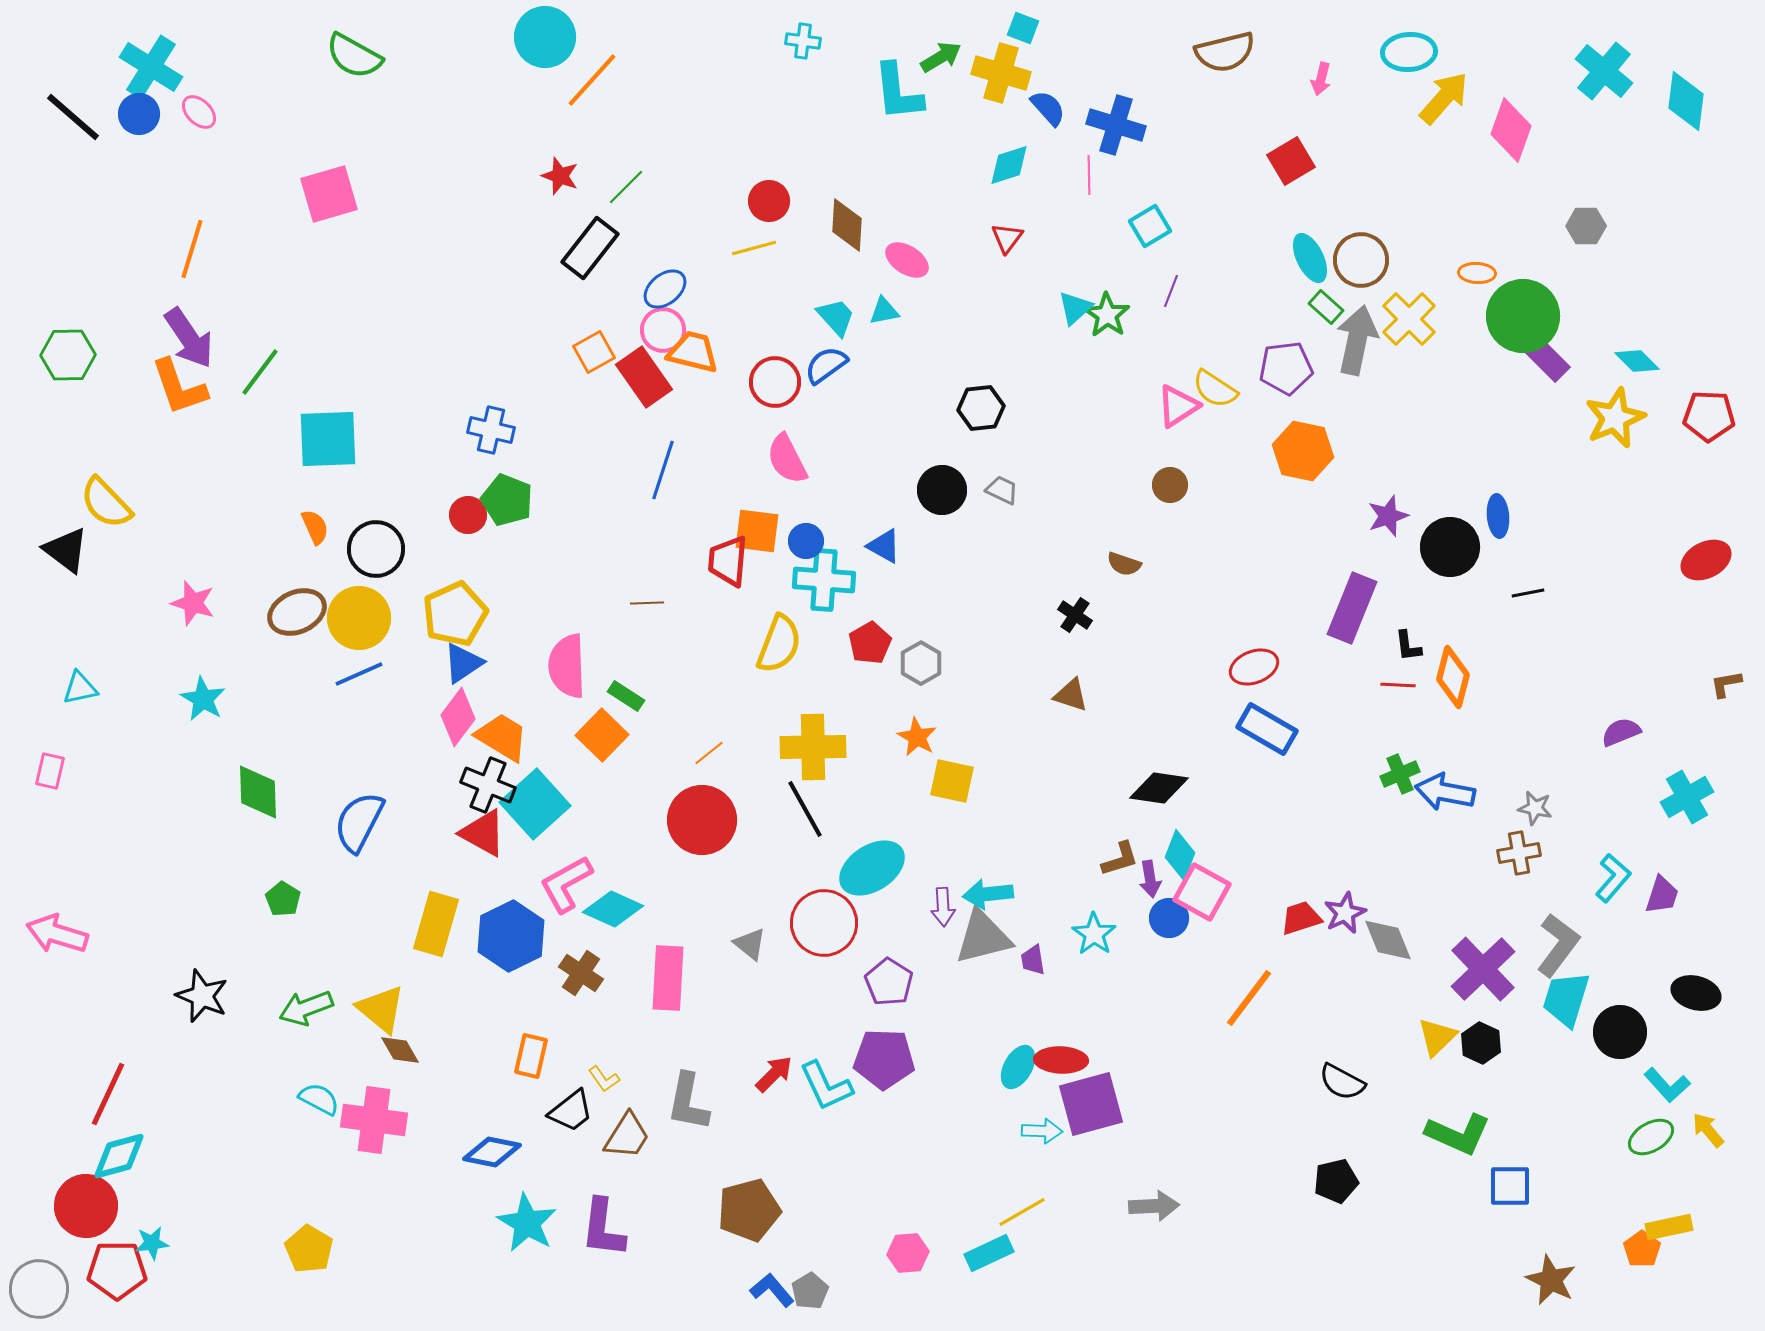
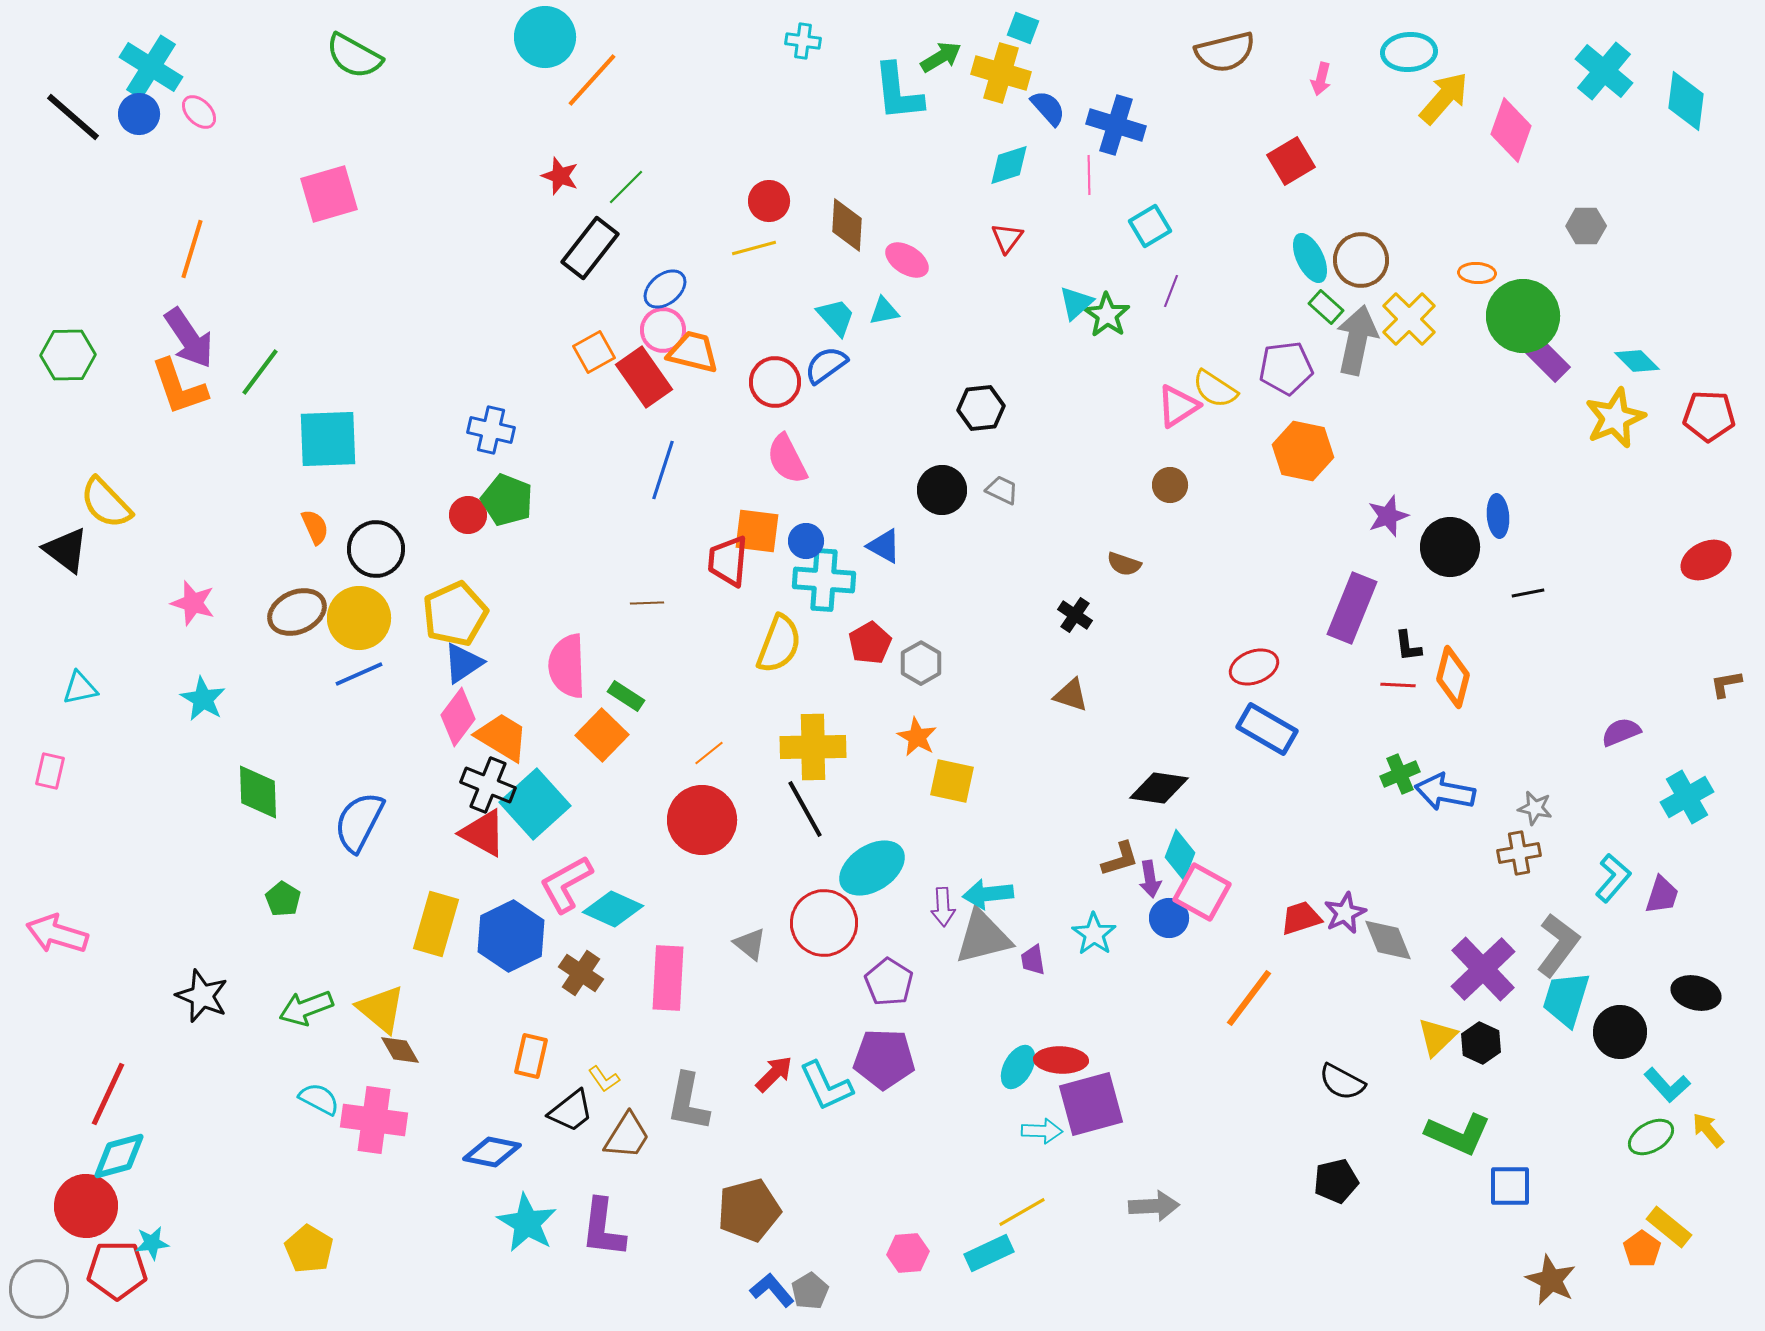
cyan triangle at (1075, 308): moved 1 px right, 5 px up
yellow rectangle at (1669, 1227): rotated 51 degrees clockwise
